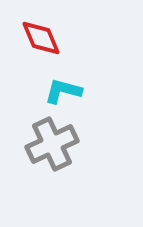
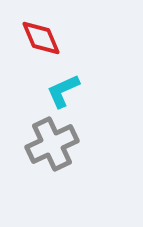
cyan L-shape: rotated 39 degrees counterclockwise
